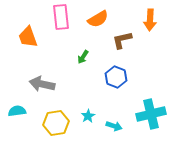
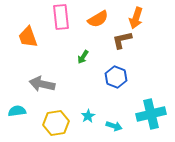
orange arrow: moved 14 px left, 2 px up; rotated 15 degrees clockwise
